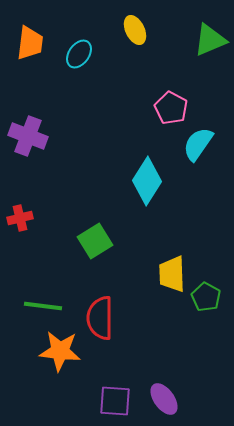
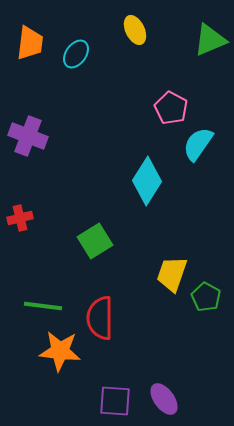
cyan ellipse: moved 3 px left
yellow trapezoid: rotated 21 degrees clockwise
